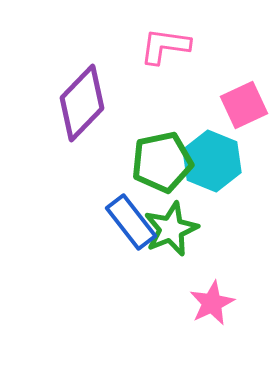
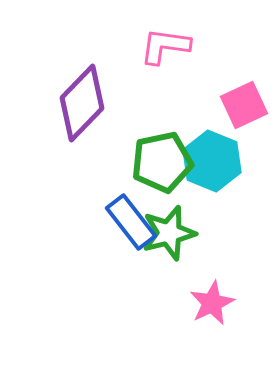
green star: moved 2 px left, 4 px down; rotated 8 degrees clockwise
